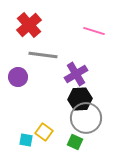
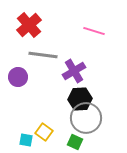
purple cross: moved 2 px left, 3 px up
